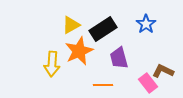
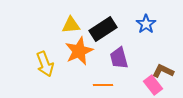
yellow triangle: rotated 24 degrees clockwise
yellow arrow: moved 7 px left; rotated 25 degrees counterclockwise
pink rectangle: moved 5 px right, 2 px down
